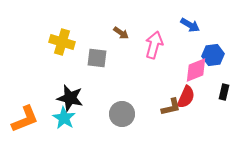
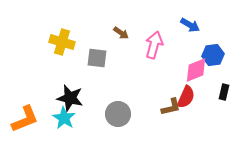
gray circle: moved 4 px left
